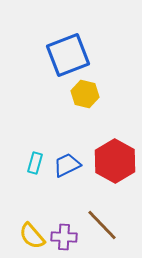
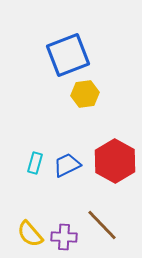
yellow hexagon: rotated 20 degrees counterclockwise
yellow semicircle: moved 2 px left, 2 px up
